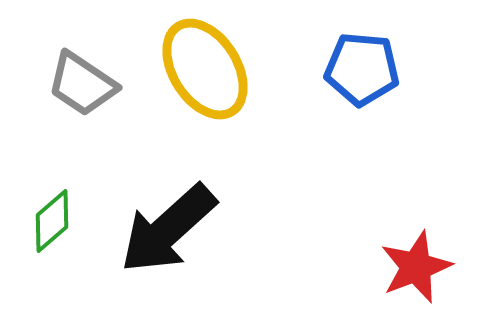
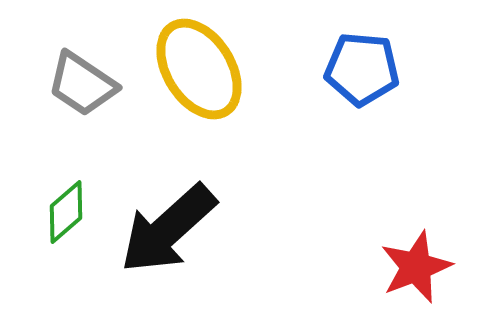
yellow ellipse: moved 6 px left
green diamond: moved 14 px right, 9 px up
